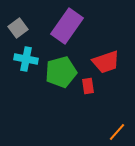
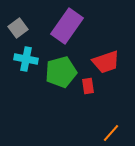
orange line: moved 6 px left, 1 px down
